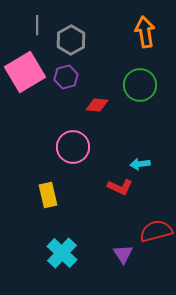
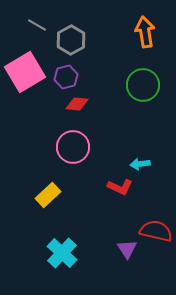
gray line: rotated 60 degrees counterclockwise
green circle: moved 3 px right
red diamond: moved 20 px left, 1 px up
yellow rectangle: rotated 60 degrees clockwise
red semicircle: rotated 28 degrees clockwise
purple triangle: moved 4 px right, 5 px up
